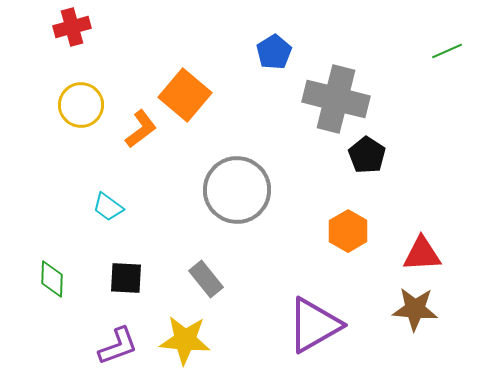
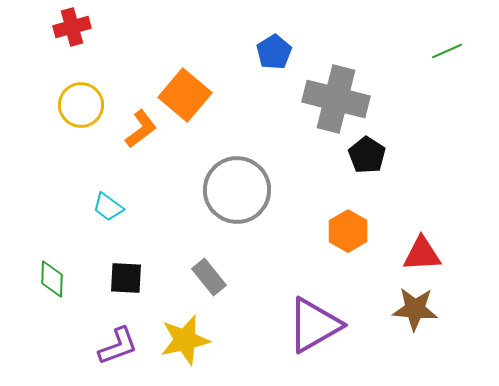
gray rectangle: moved 3 px right, 2 px up
yellow star: rotated 18 degrees counterclockwise
